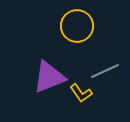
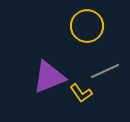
yellow circle: moved 10 px right
